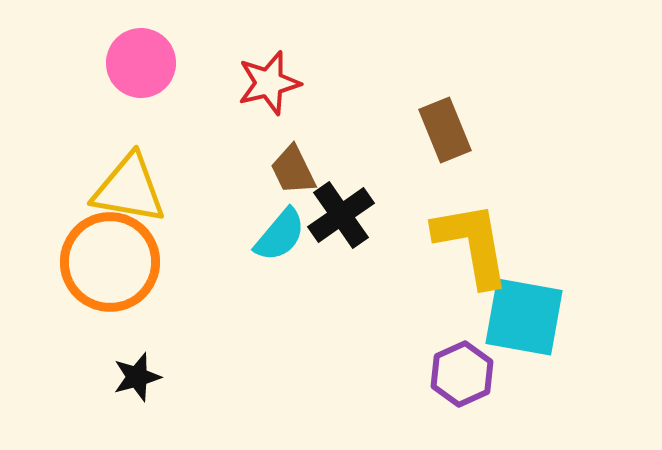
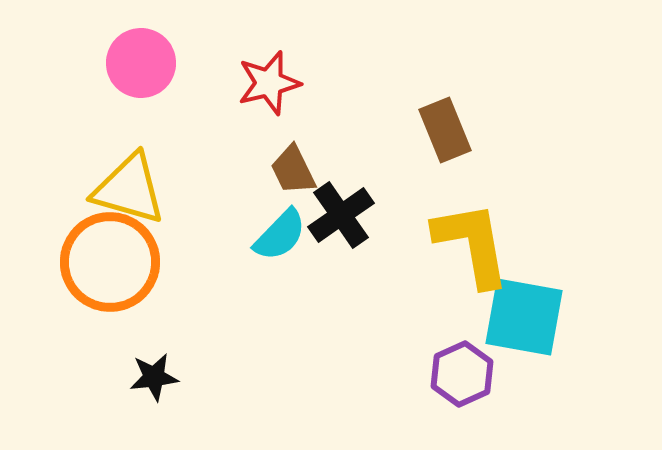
yellow triangle: rotated 6 degrees clockwise
cyan semicircle: rotated 4 degrees clockwise
black star: moved 17 px right; rotated 9 degrees clockwise
